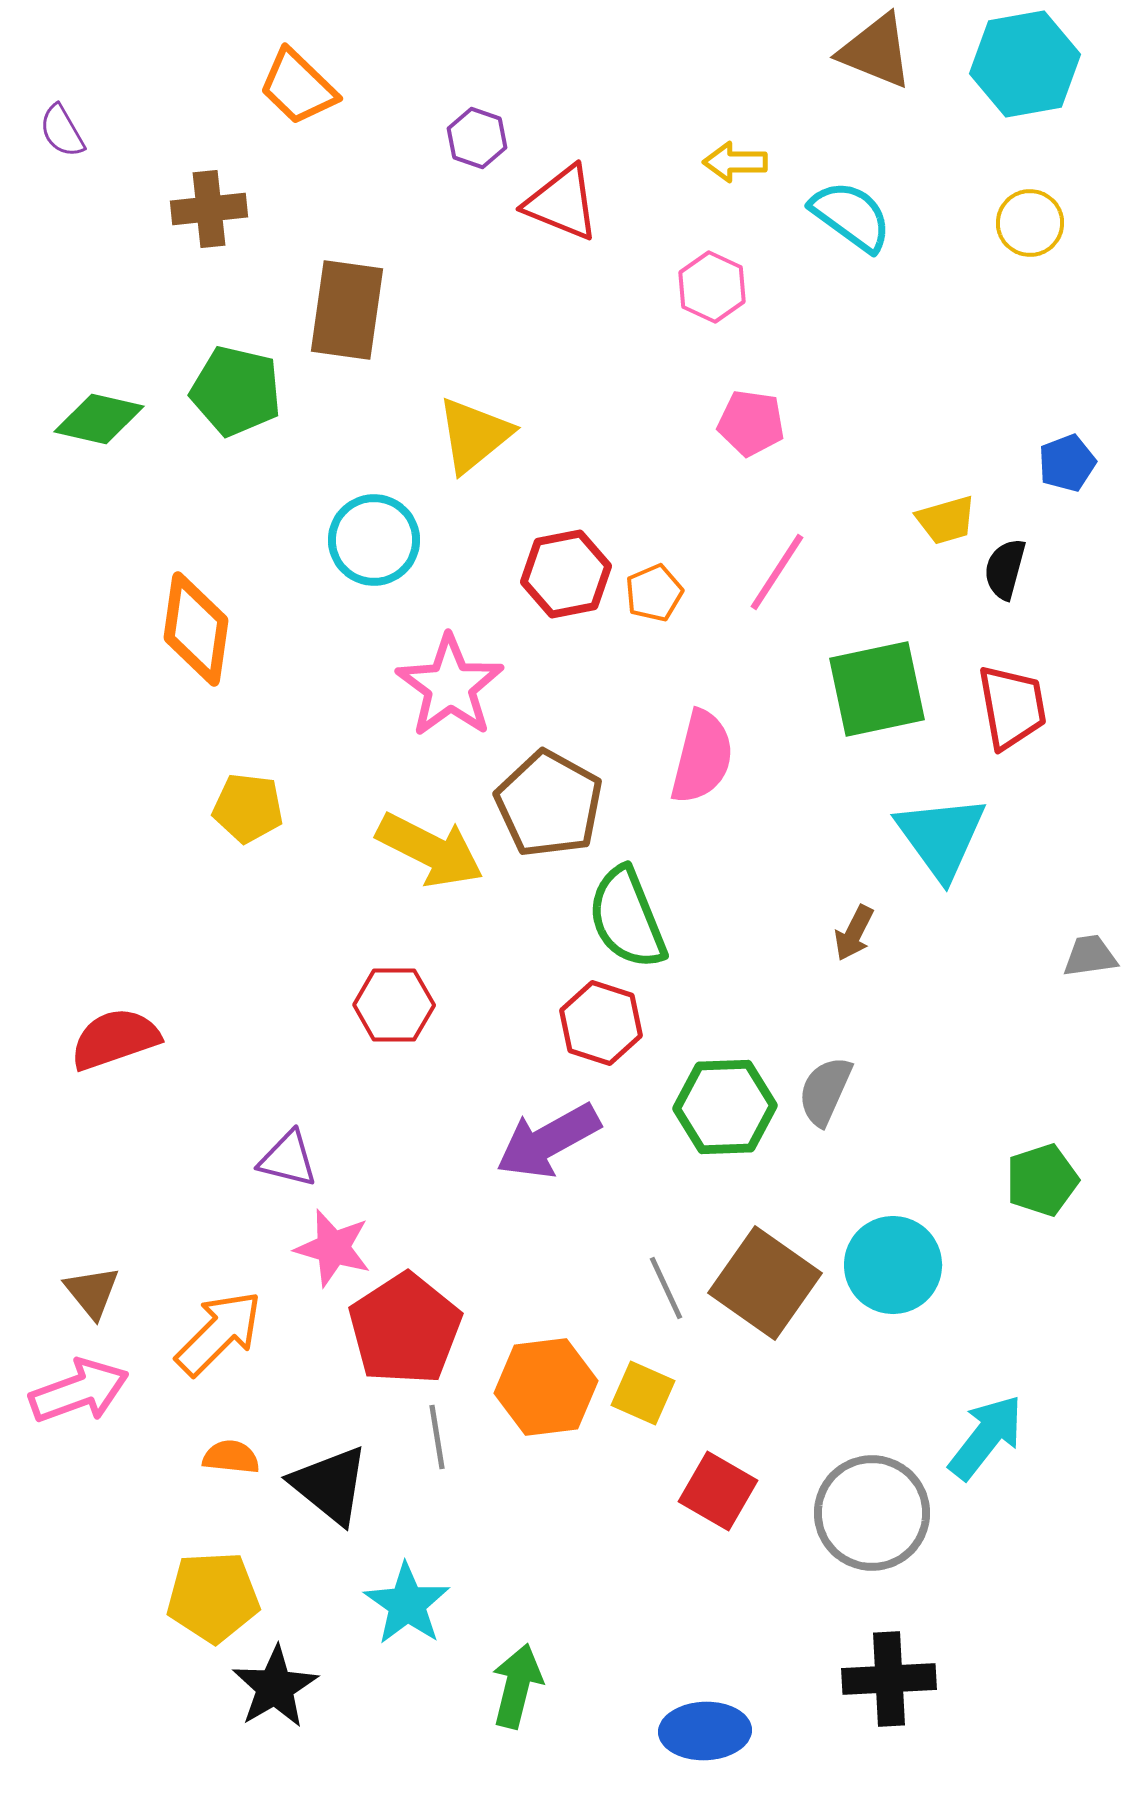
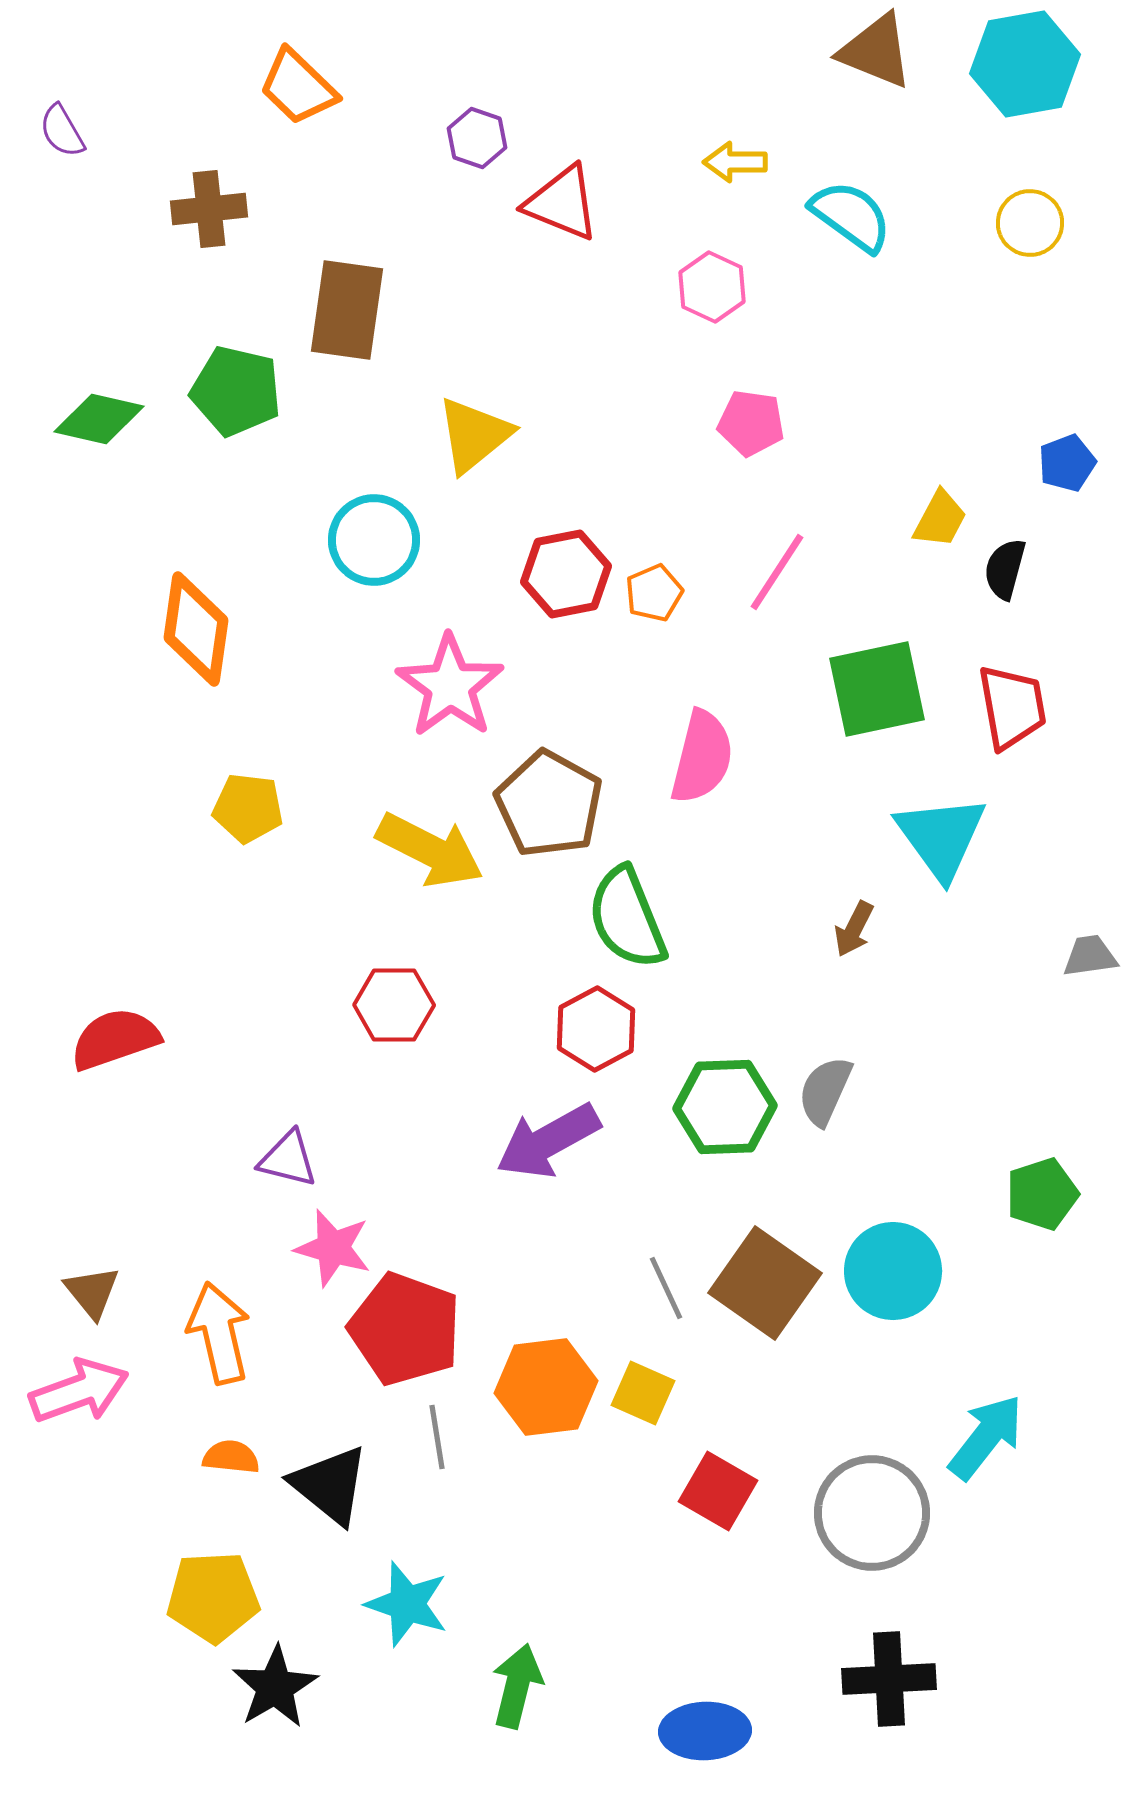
yellow trapezoid at (946, 520): moved 6 px left, 1 px up; rotated 46 degrees counterclockwise
brown arrow at (854, 933): moved 4 px up
red hexagon at (601, 1023): moved 5 px left, 6 px down; rotated 14 degrees clockwise
green pentagon at (1042, 1180): moved 14 px down
cyan circle at (893, 1265): moved 6 px down
red pentagon at (405, 1329): rotated 19 degrees counterclockwise
orange arrow at (219, 1333): rotated 58 degrees counterclockwise
cyan star at (407, 1604): rotated 16 degrees counterclockwise
